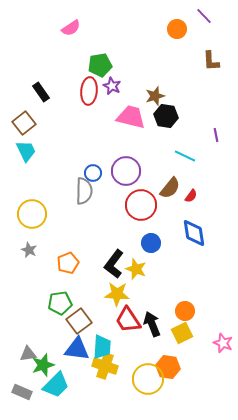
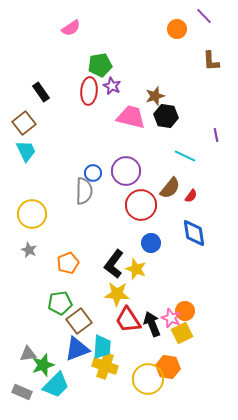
pink star at (223, 343): moved 52 px left, 25 px up
blue triangle at (77, 349): rotated 28 degrees counterclockwise
